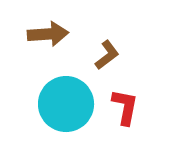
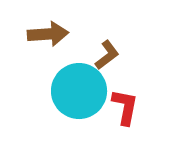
cyan circle: moved 13 px right, 13 px up
